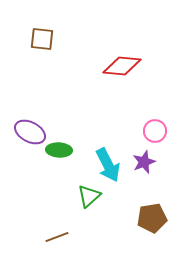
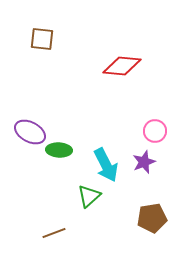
cyan arrow: moved 2 px left
brown line: moved 3 px left, 4 px up
